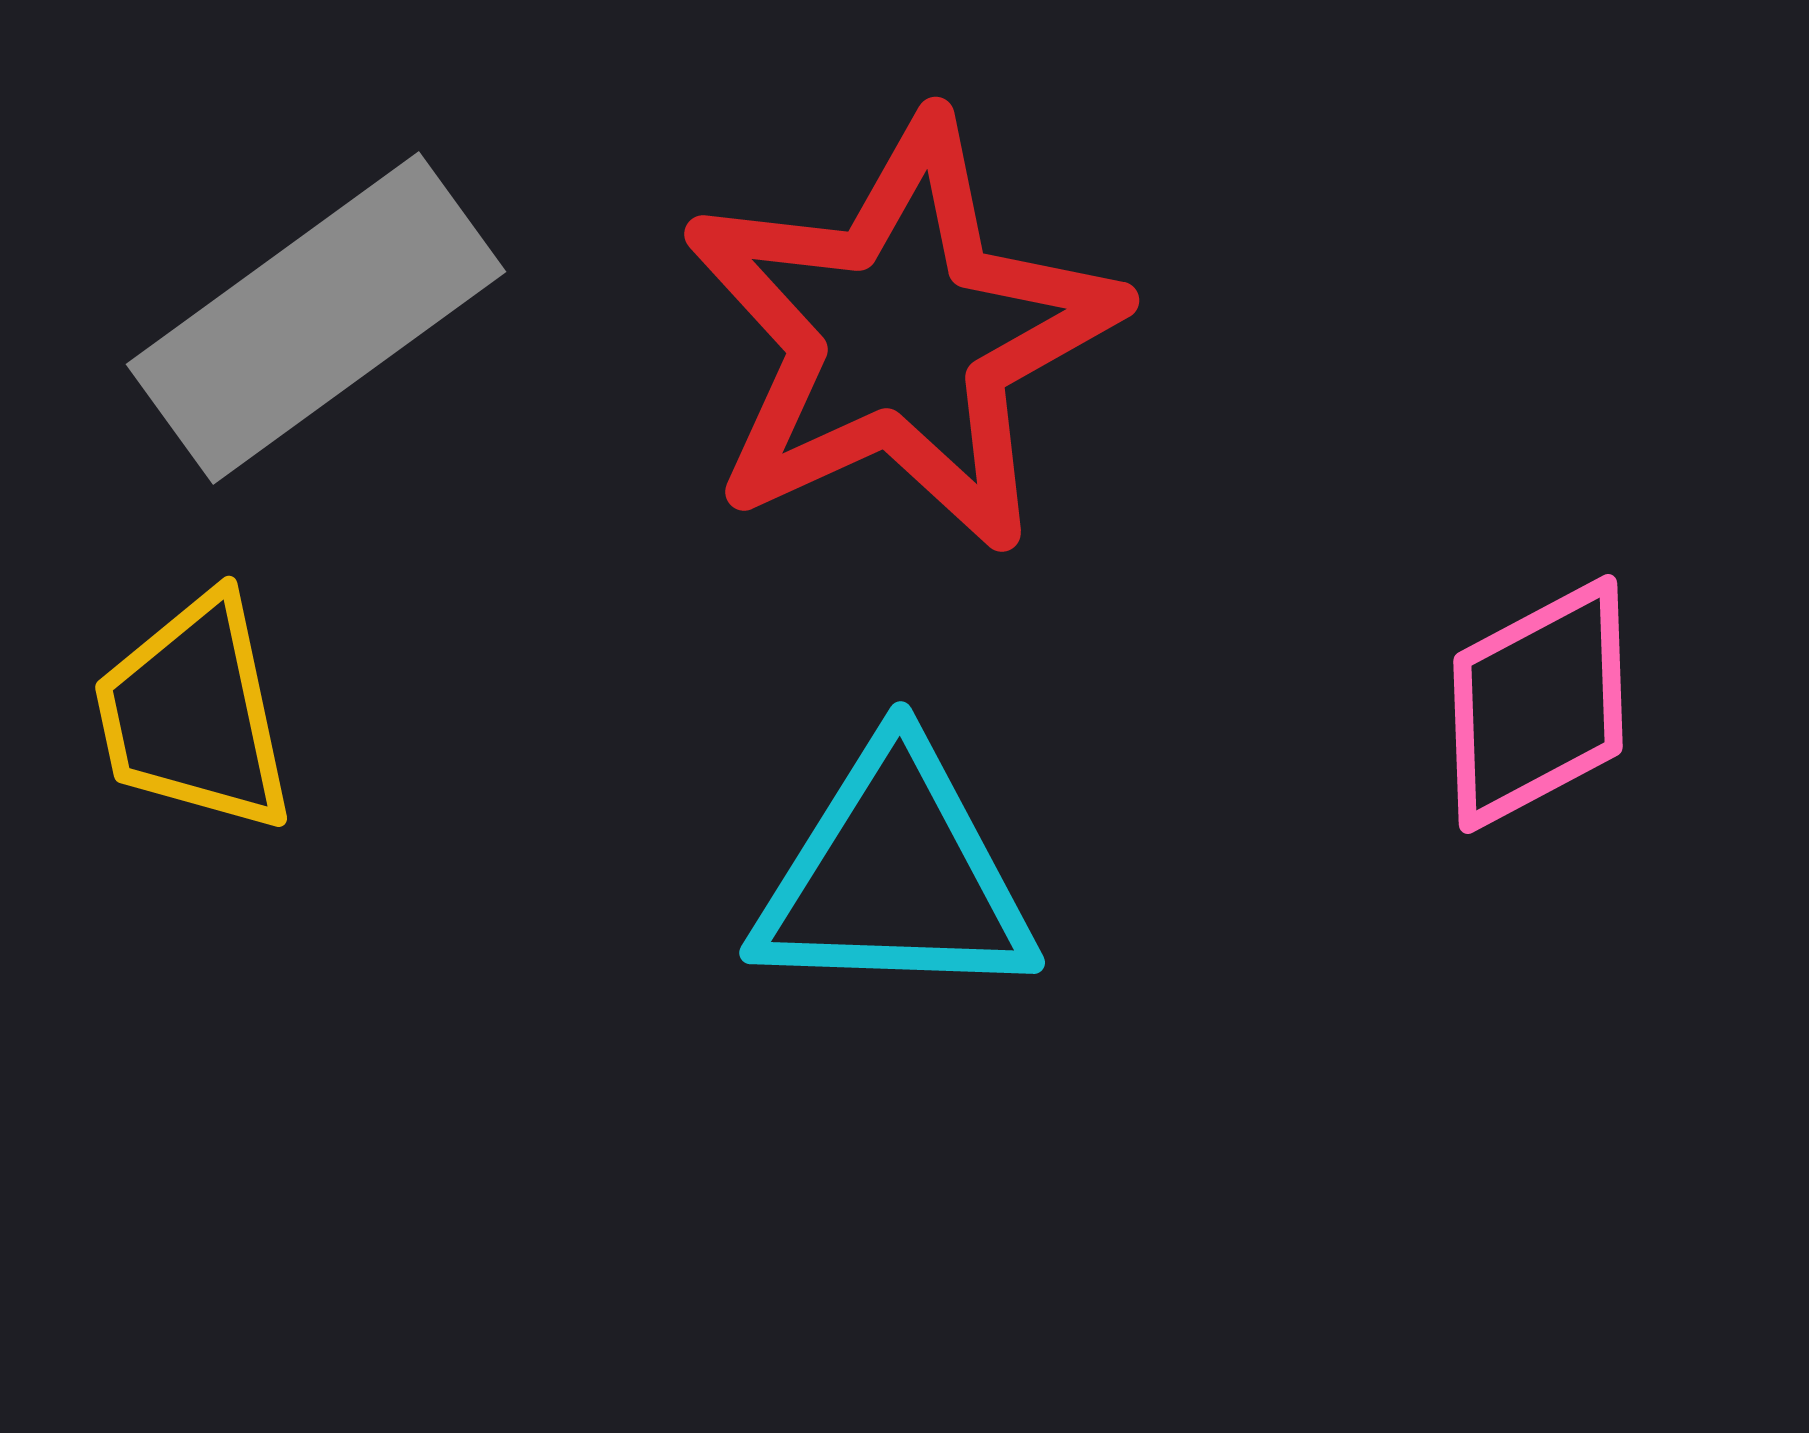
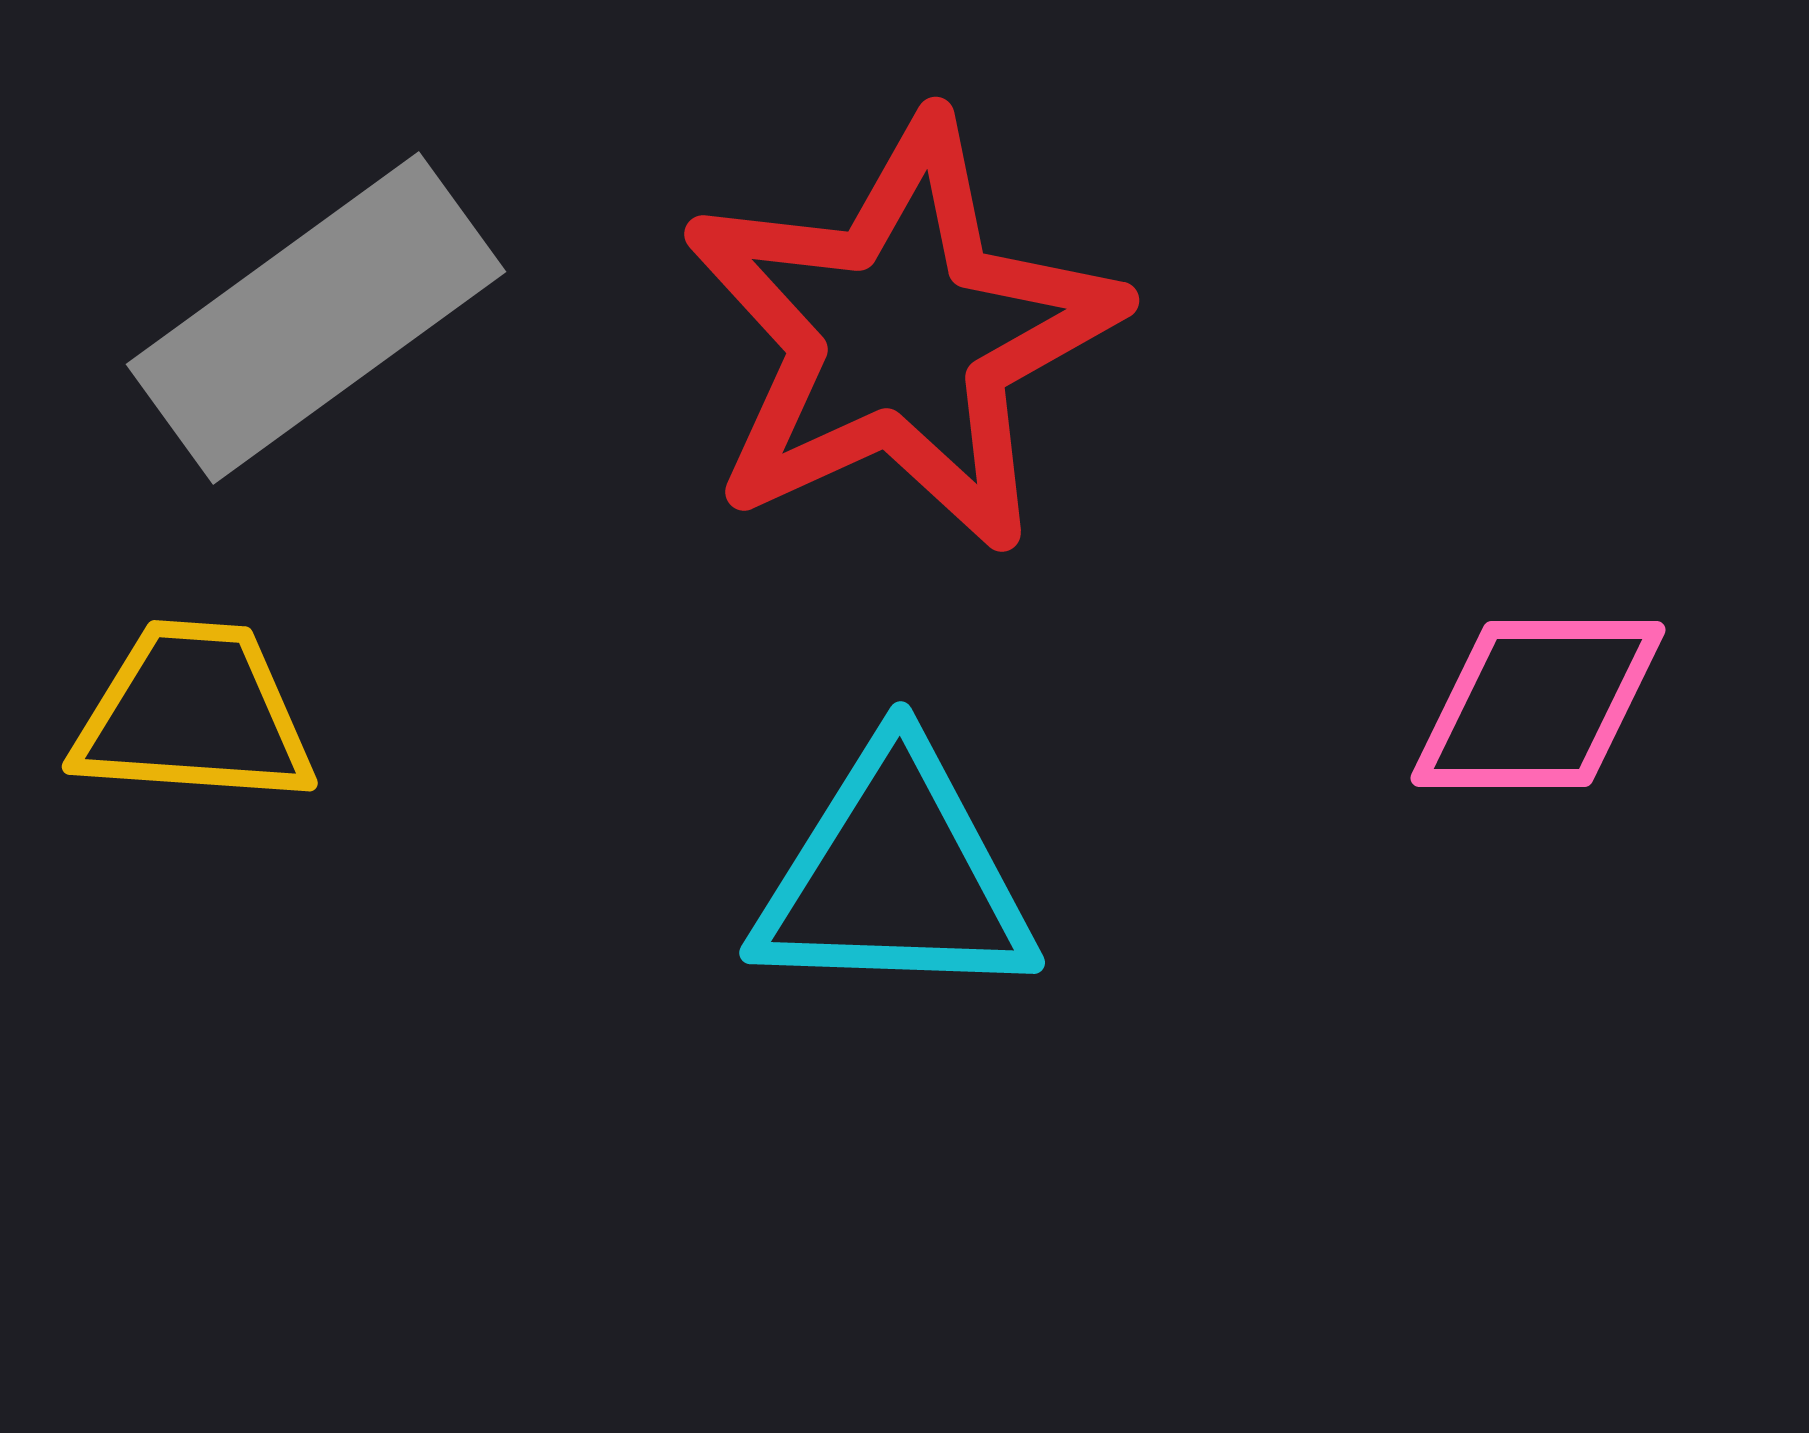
pink diamond: rotated 28 degrees clockwise
yellow trapezoid: rotated 106 degrees clockwise
